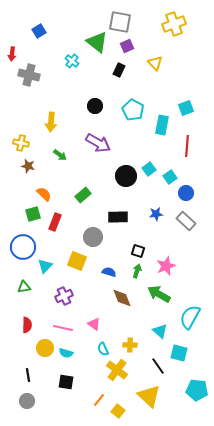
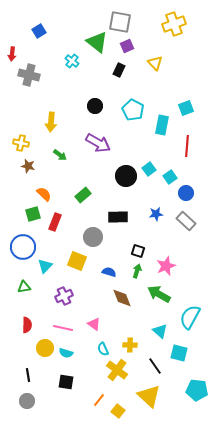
black line at (158, 366): moved 3 px left
